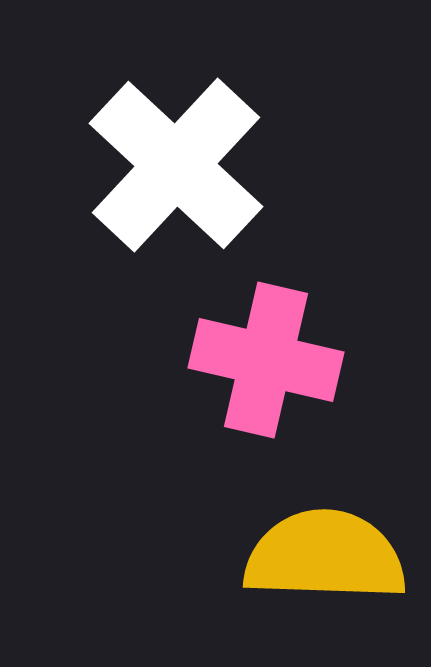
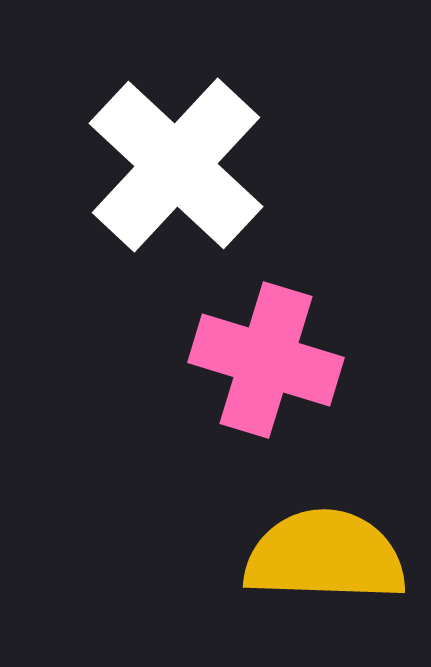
pink cross: rotated 4 degrees clockwise
